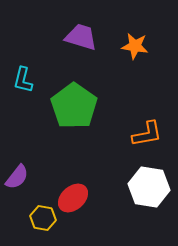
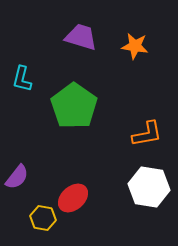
cyan L-shape: moved 1 px left, 1 px up
